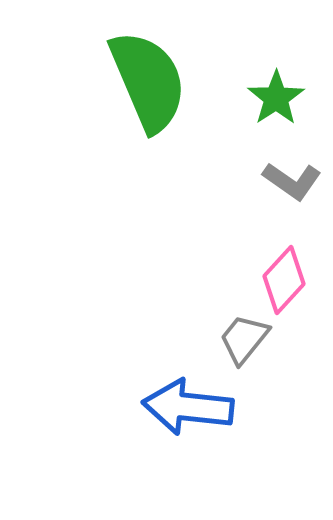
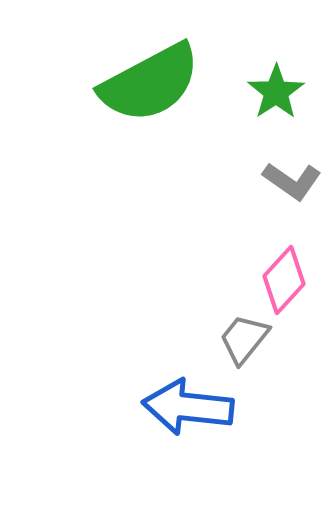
green semicircle: moved 2 px right, 2 px down; rotated 85 degrees clockwise
green star: moved 6 px up
